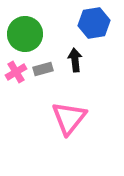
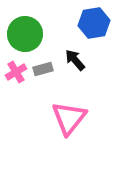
black arrow: rotated 35 degrees counterclockwise
